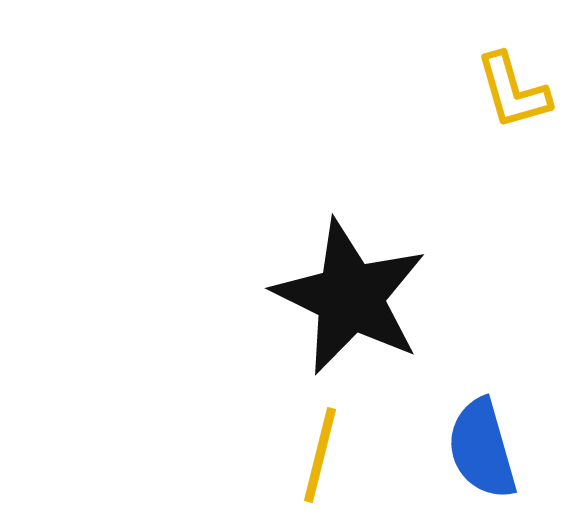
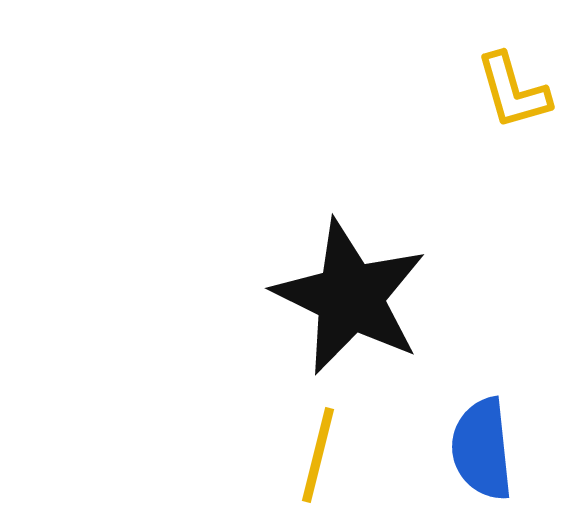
blue semicircle: rotated 10 degrees clockwise
yellow line: moved 2 px left
